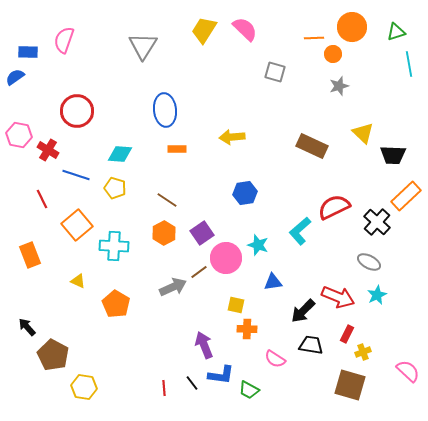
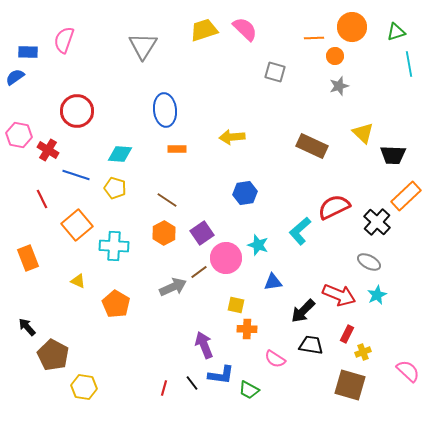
yellow trapezoid at (204, 30): rotated 40 degrees clockwise
orange circle at (333, 54): moved 2 px right, 2 px down
orange rectangle at (30, 255): moved 2 px left, 3 px down
red arrow at (338, 297): moved 1 px right, 2 px up
red line at (164, 388): rotated 21 degrees clockwise
